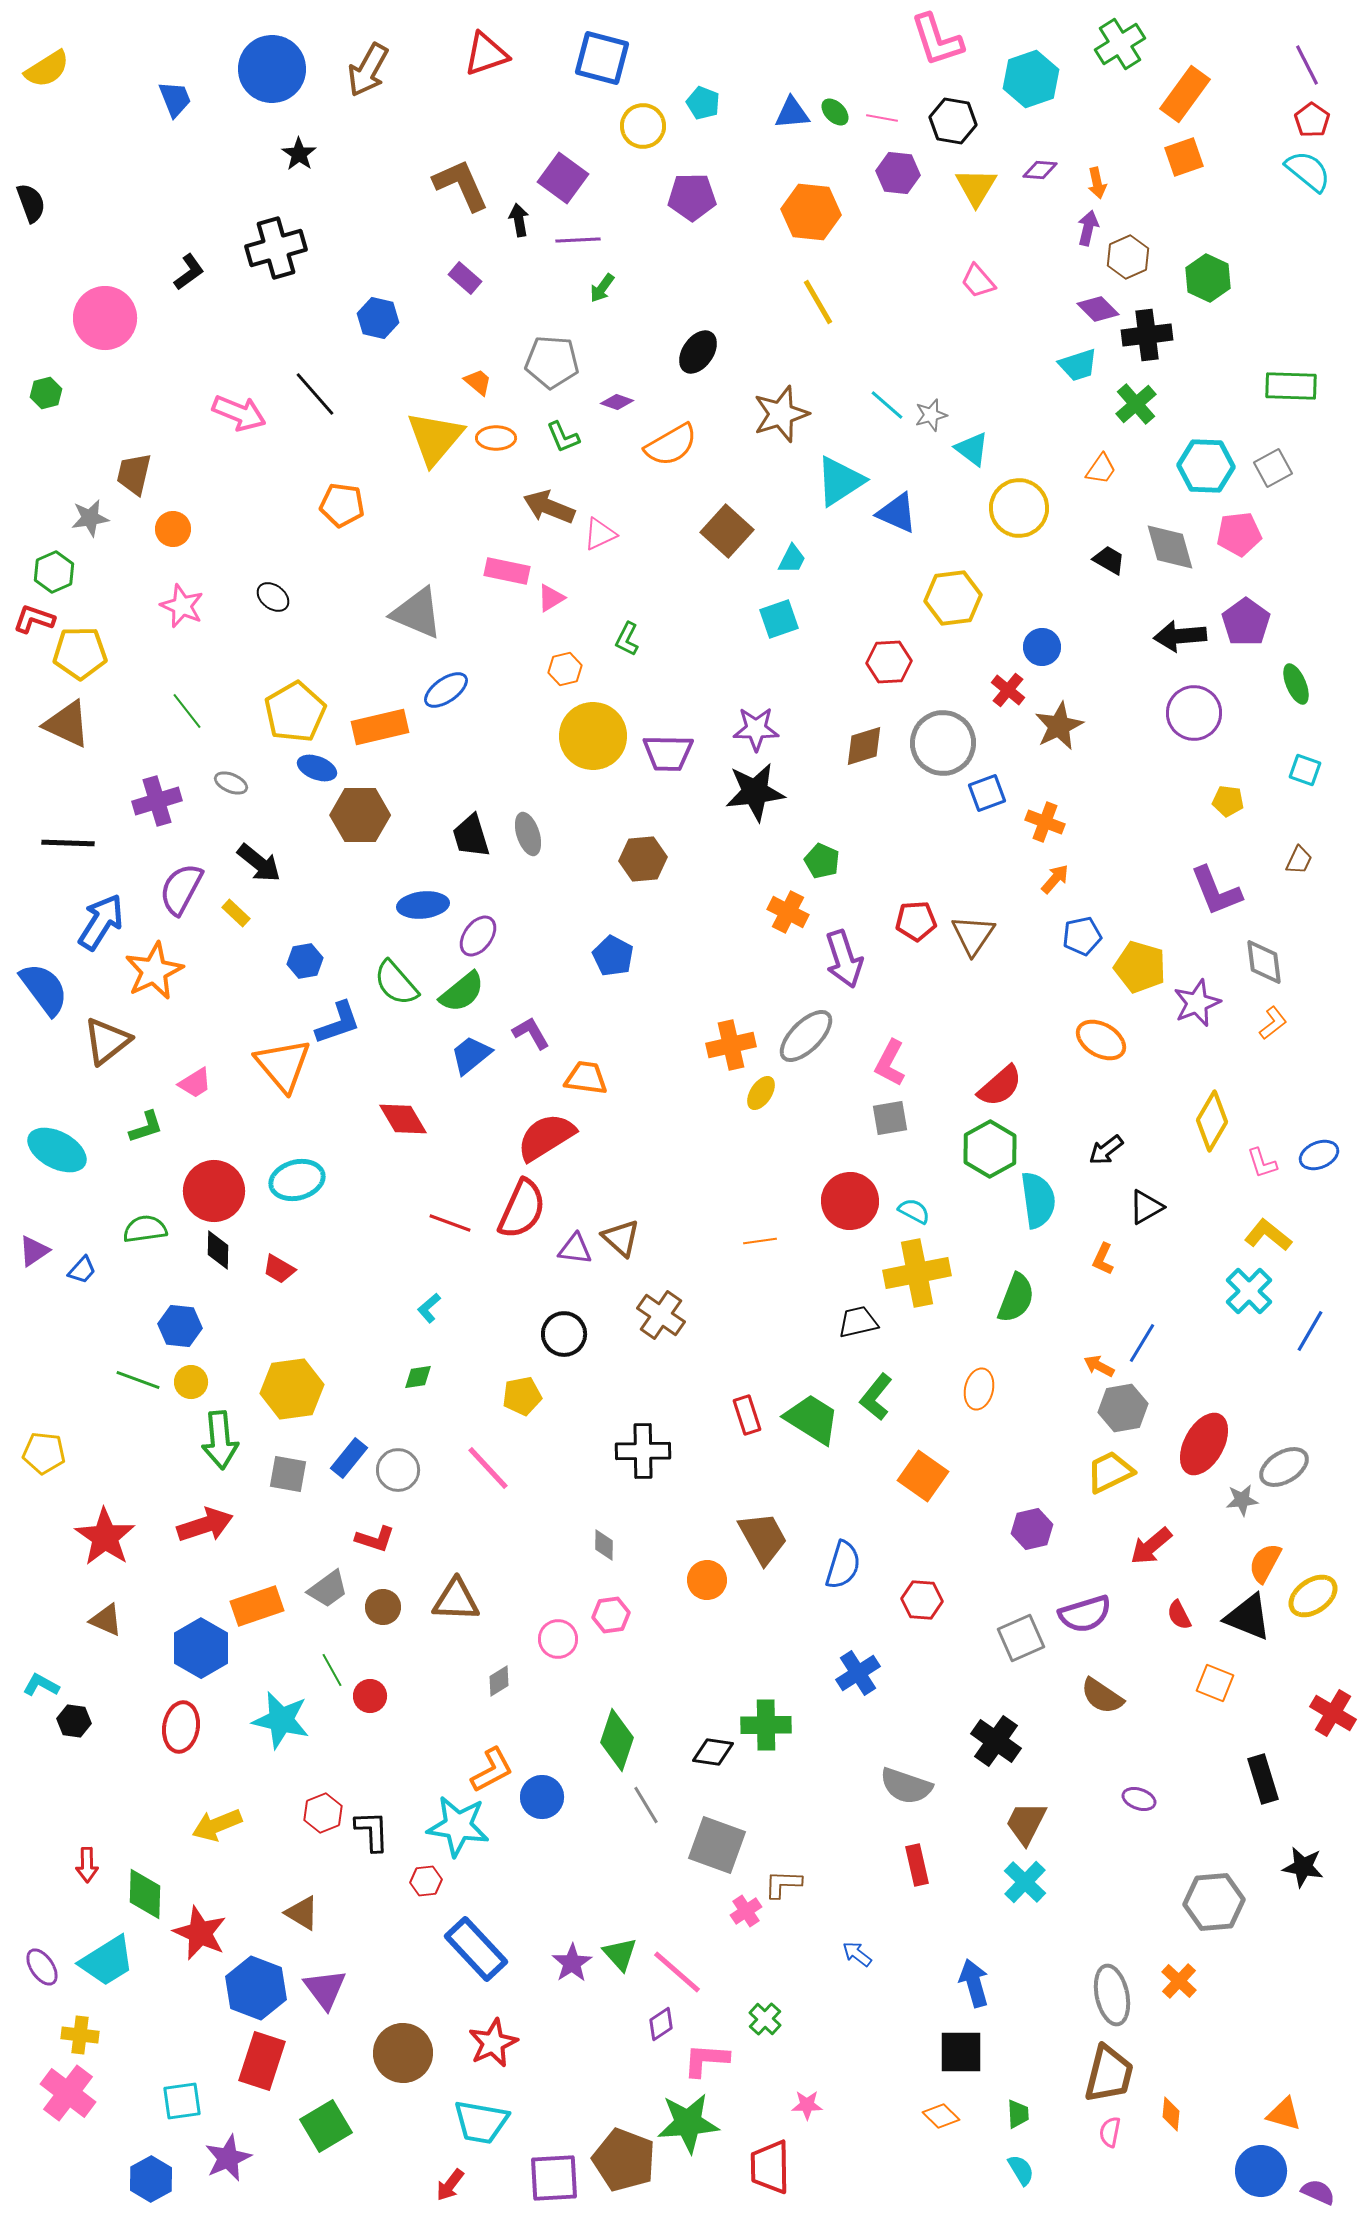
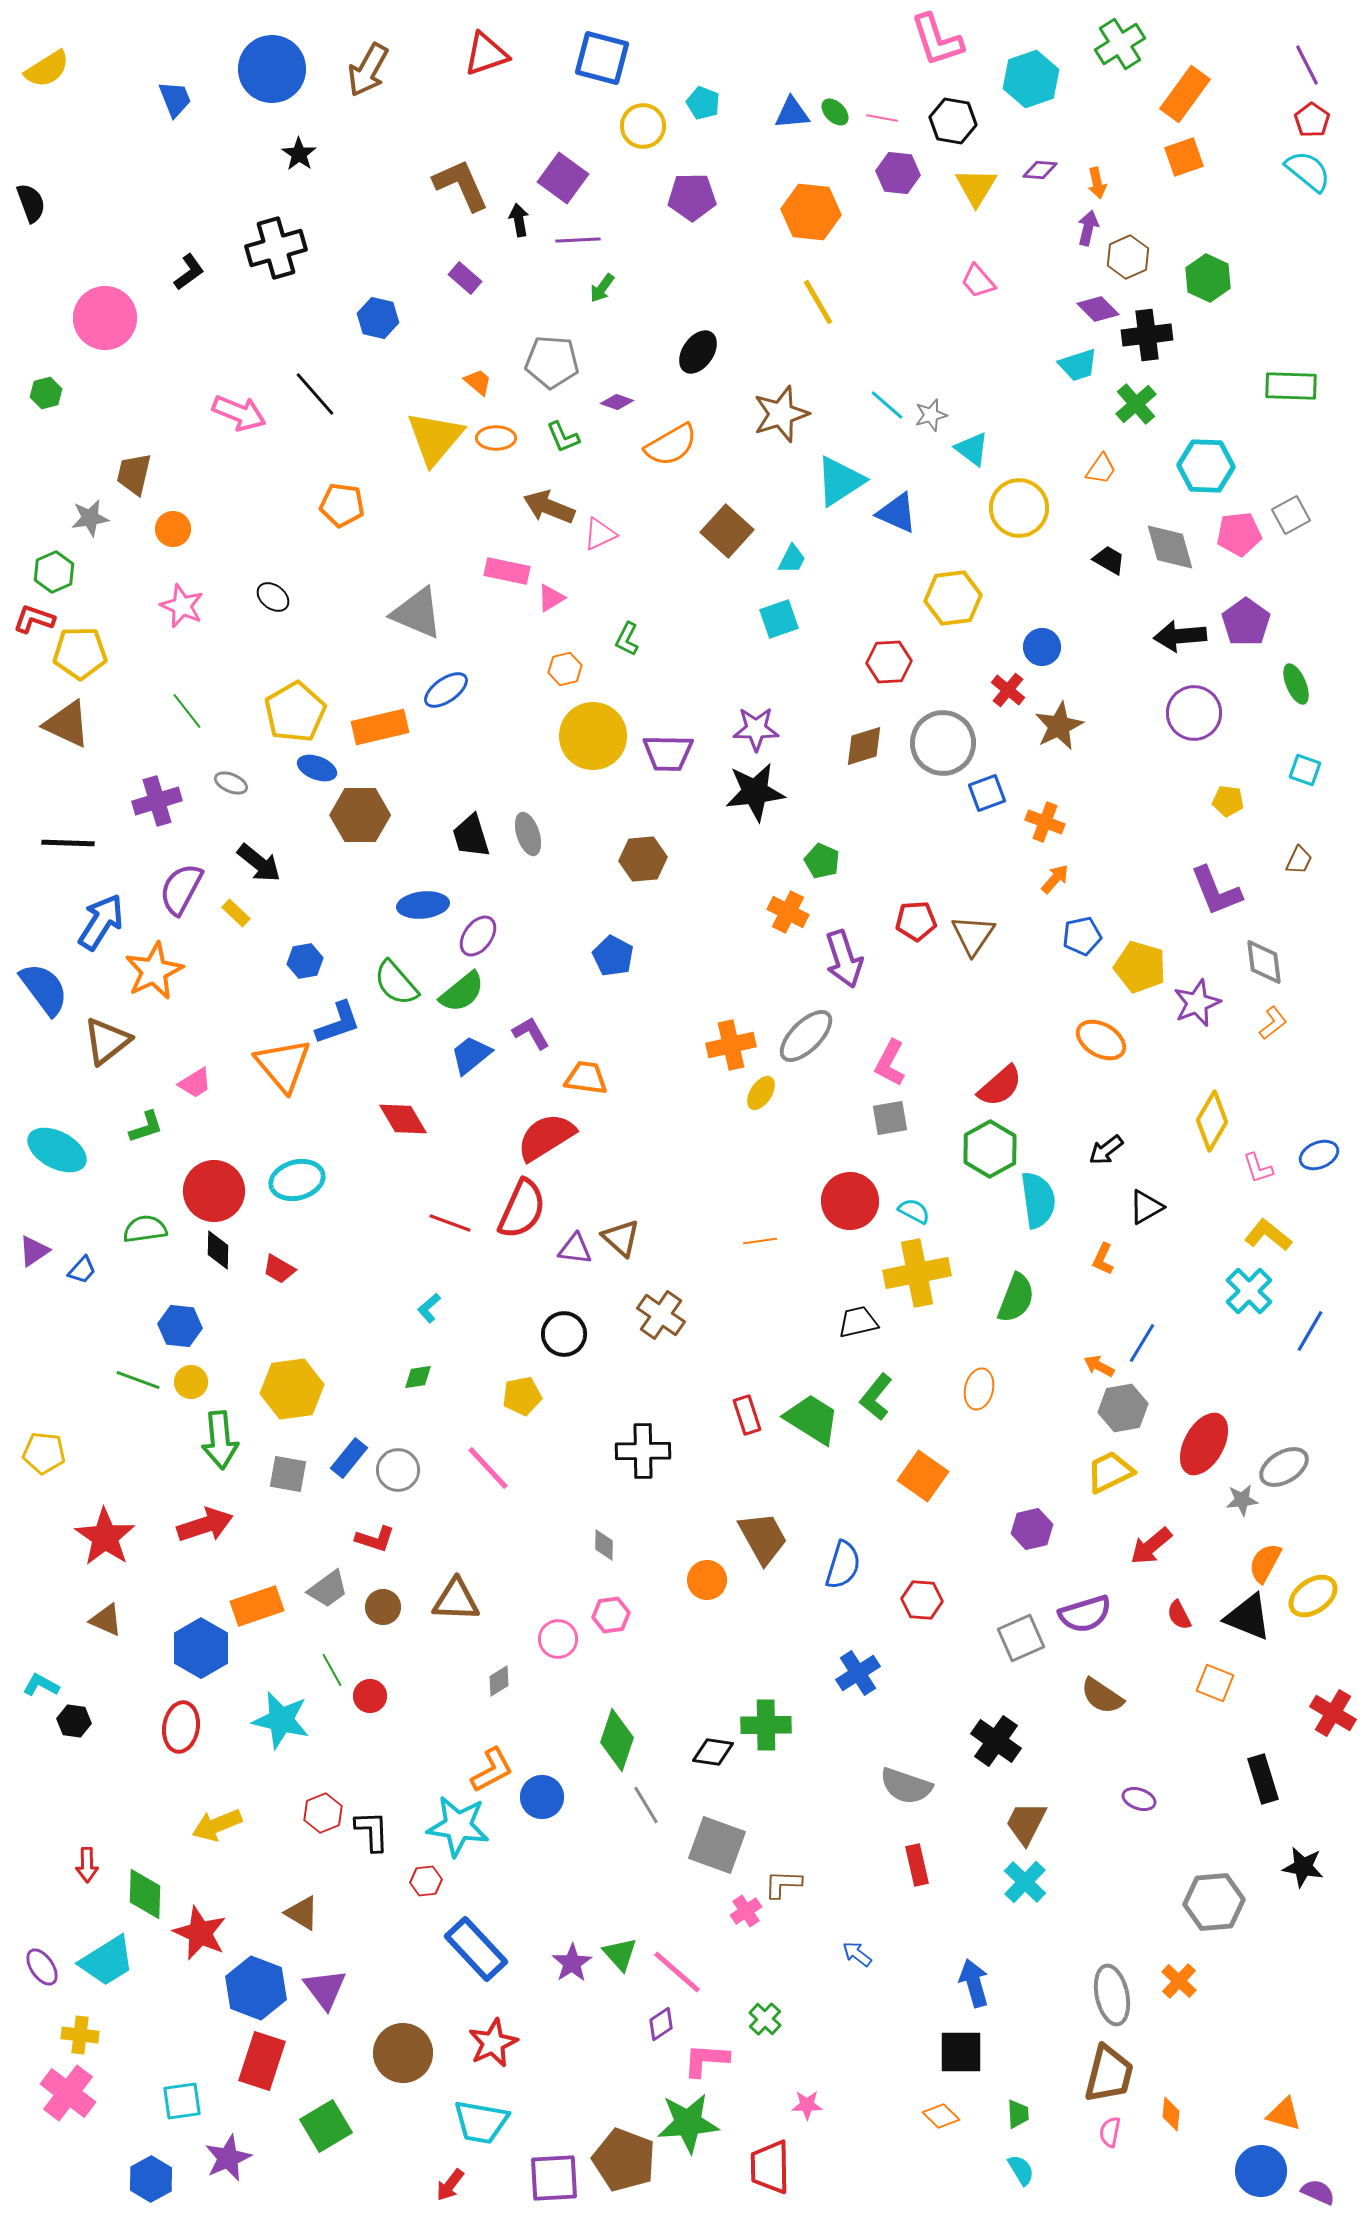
gray square at (1273, 468): moved 18 px right, 47 px down
pink L-shape at (1262, 1163): moved 4 px left, 5 px down
